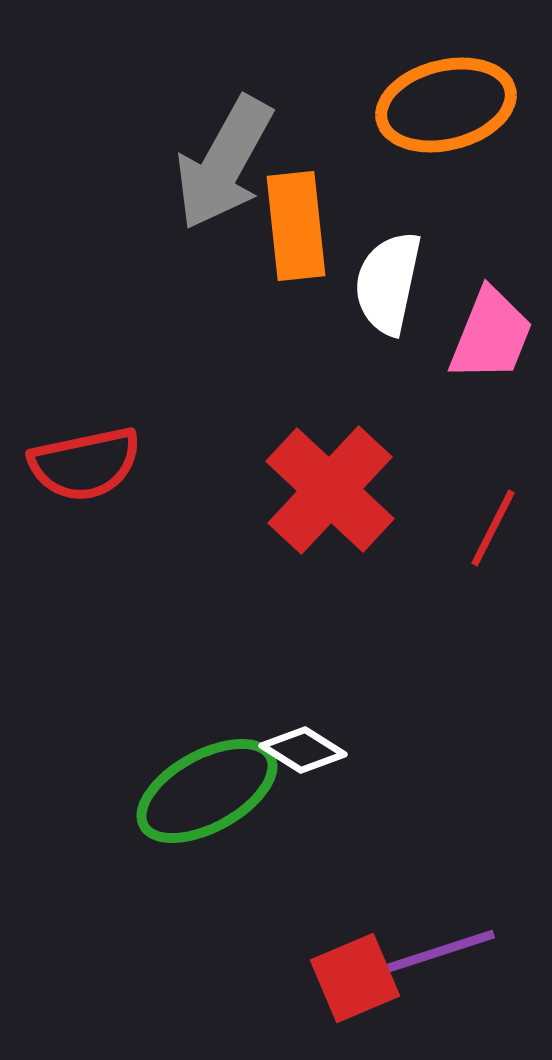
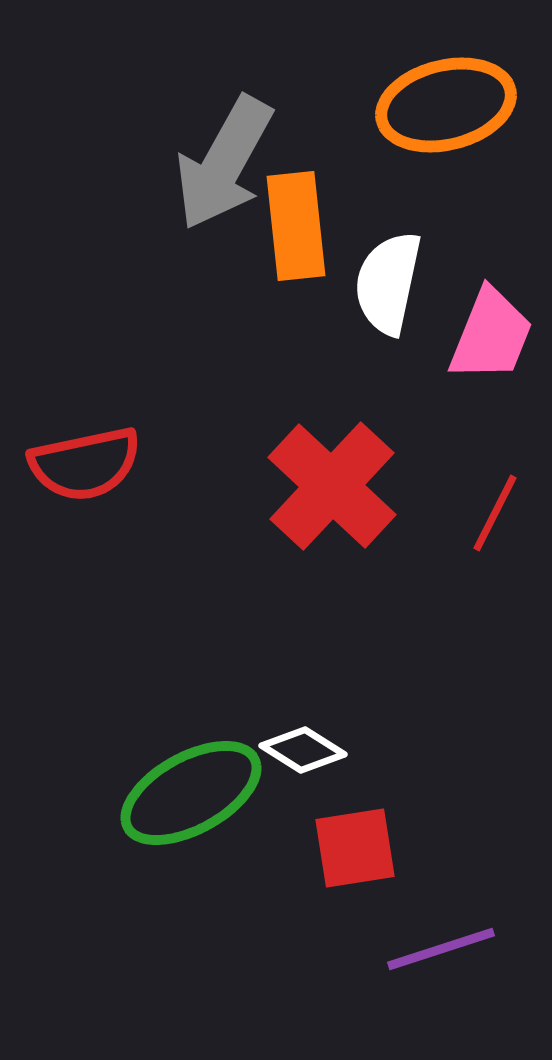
red cross: moved 2 px right, 4 px up
red line: moved 2 px right, 15 px up
green ellipse: moved 16 px left, 2 px down
purple line: moved 2 px up
red square: moved 130 px up; rotated 14 degrees clockwise
